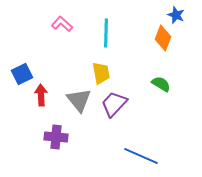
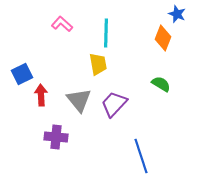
blue star: moved 1 px right, 1 px up
yellow trapezoid: moved 3 px left, 9 px up
blue line: rotated 48 degrees clockwise
